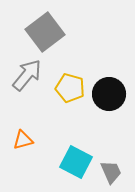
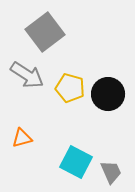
gray arrow: rotated 84 degrees clockwise
black circle: moved 1 px left
orange triangle: moved 1 px left, 2 px up
